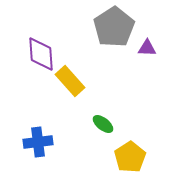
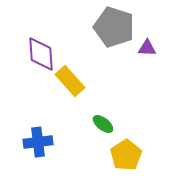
gray pentagon: rotated 21 degrees counterclockwise
yellow pentagon: moved 4 px left, 2 px up
